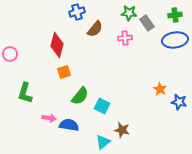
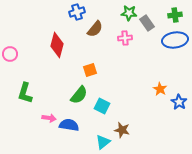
orange square: moved 26 px right, 2 px up
green semicircle: moved 1 px left, 1 px up
blue star: rotated 21 degrees clockwise
